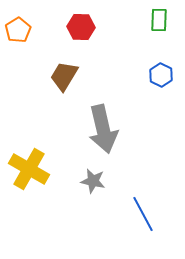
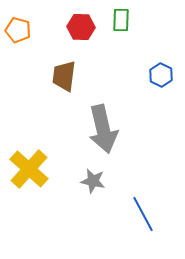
green rectangle: moved 38 px left
orange pentagon: rotated 25 degrees counterclockwise
brown trapezoid: rotated 24 degrees counterclockwise
yellow cross: rotated 12 degrees clockwise
